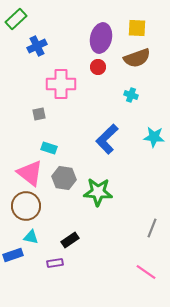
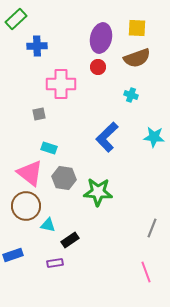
blue cross: rotated 24 degrees clockwise
blue L-shape: moved 2 px up
cyan triangle: moved 17 px right, 12 px up
pink line: rotated 35 degrees clockwise
